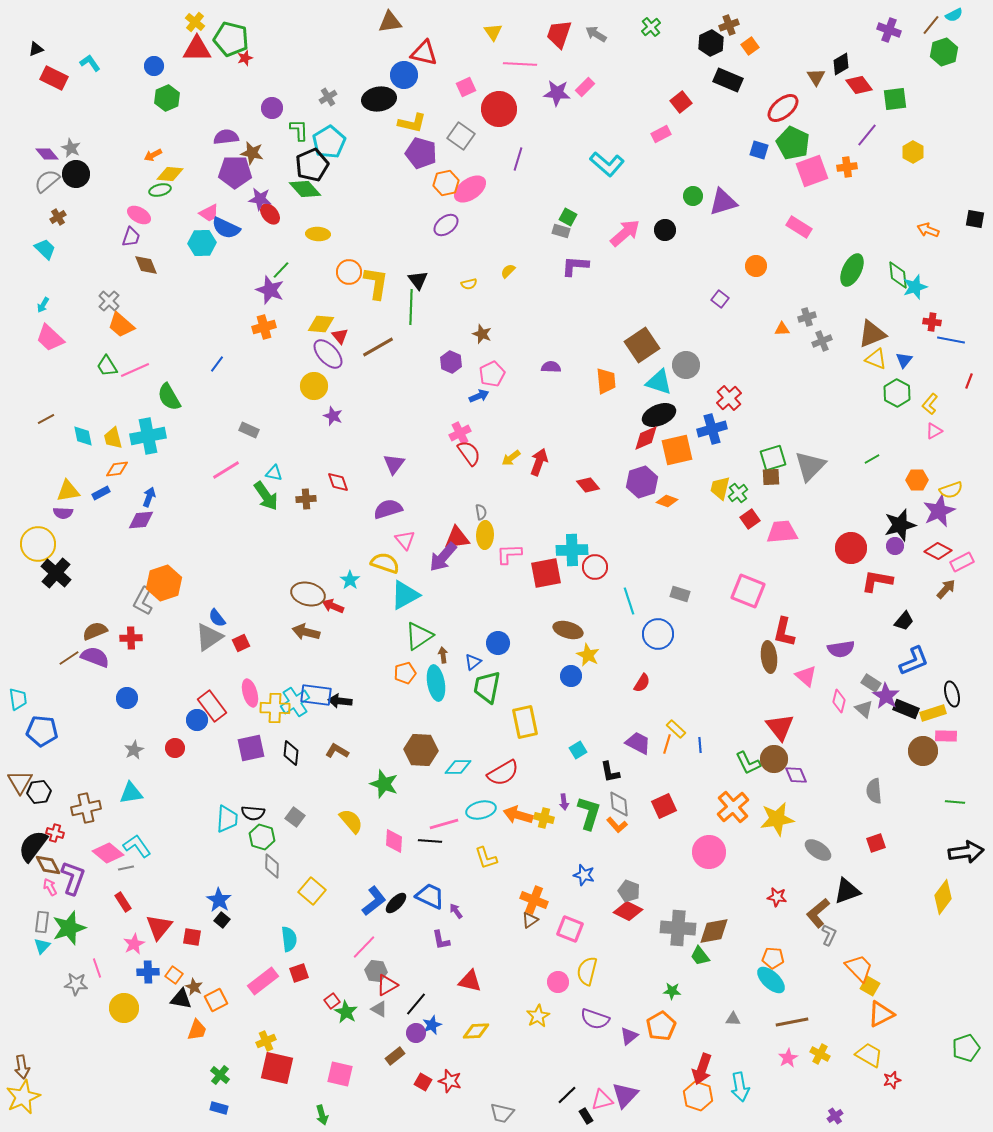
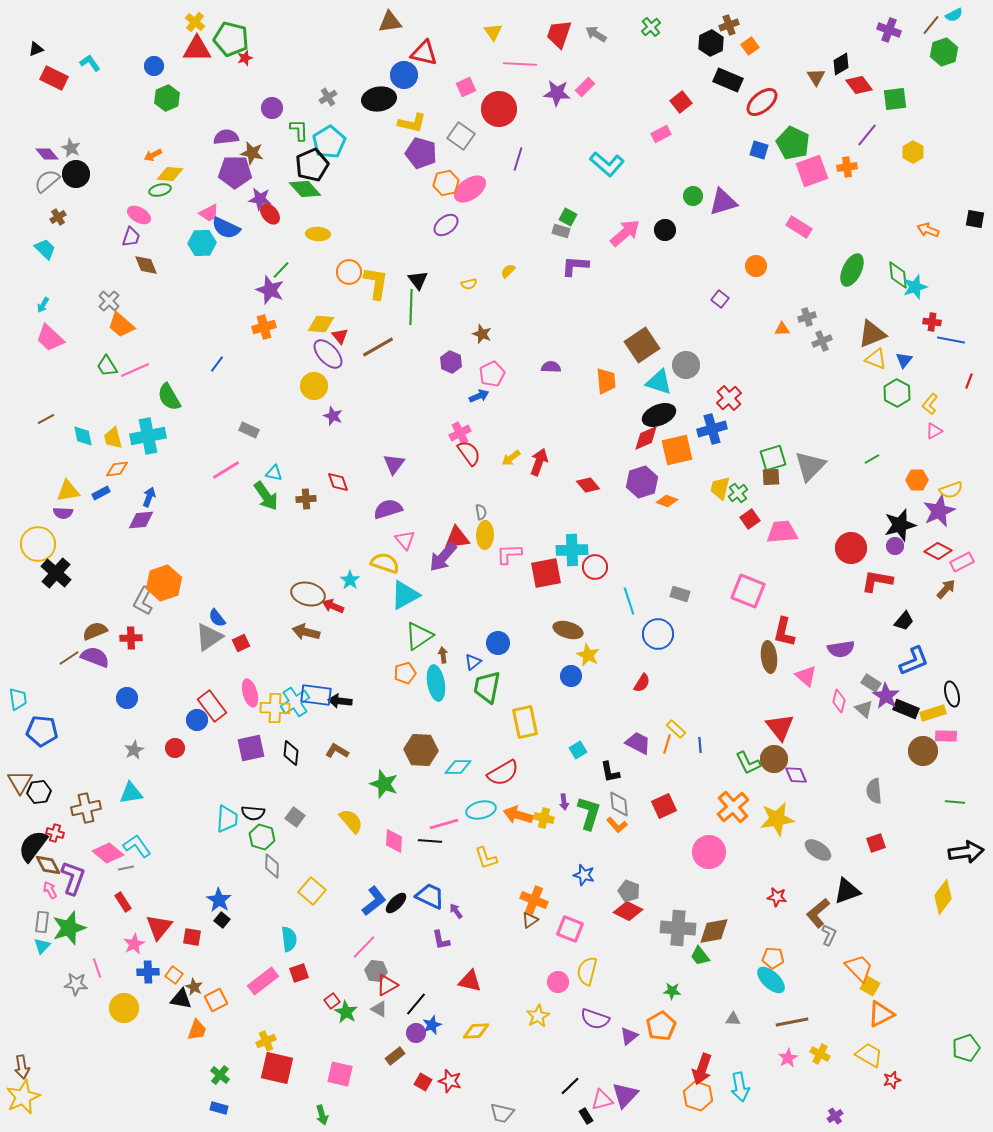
red ellipse at (783, 108): moved 21 px left, 6 px up
pink arrow at (50, 887): moved 3 px down
black line at (567, 1095): moved 3 px right, 9 px up
